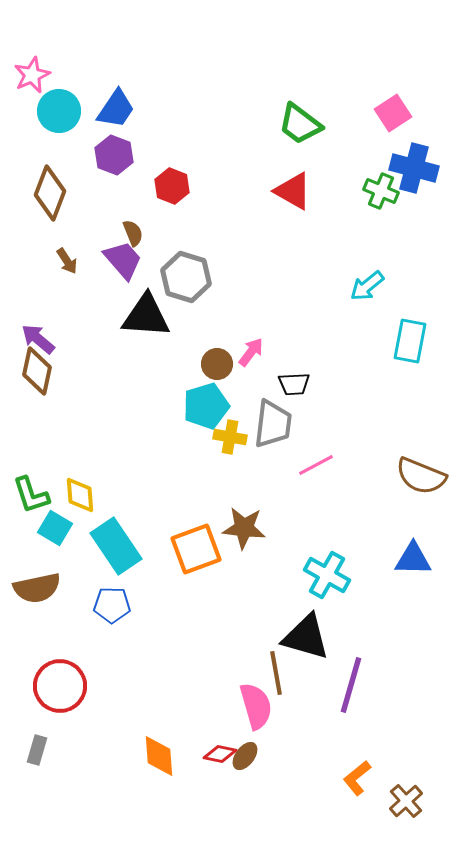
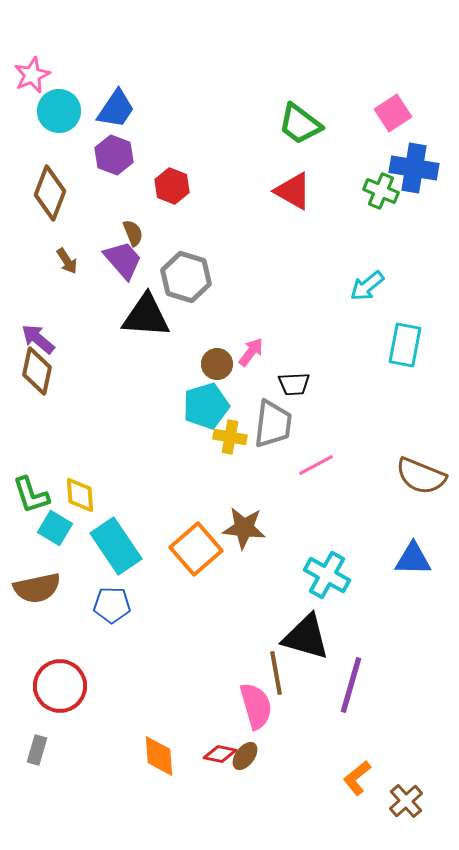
blue cross at (414, 168): rotated 6 degrees counterclockwise
cyan rectangle at (410, 341): moved 5 px left, 4 px down
orange square at (196, 549): rotated 21 degrees counterclockwise
